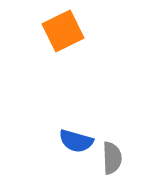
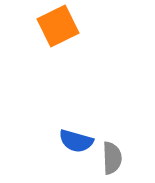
orange square: moved 5 px left, 5 px up
